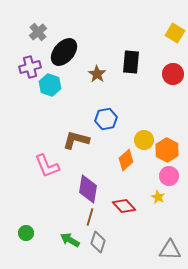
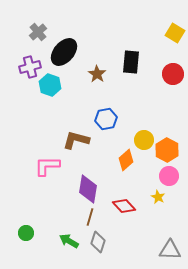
pink L-shape: rotated 112 degrees clockwise
green arrow: moved 1 px left, 1 px down
